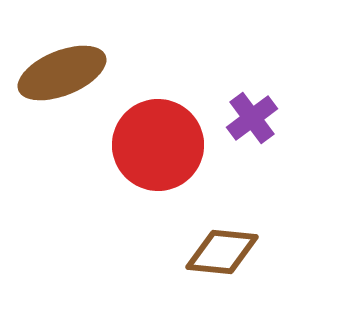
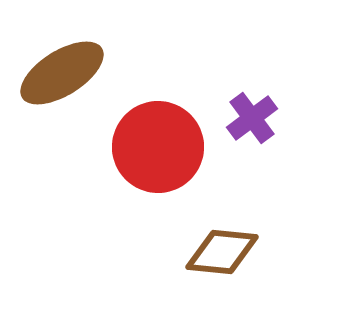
brown ellipse: rotated 10 degrees counterclockwise
red circle: moved 2 px down
